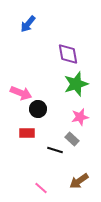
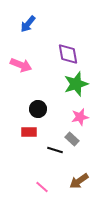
pink arrow: moved 28 px up
red rectangle: moved 2 px right, 1 px up
pink line: moved 1 px right, 1 px up
